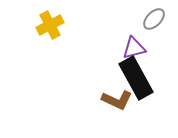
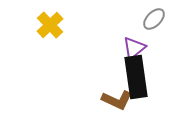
yellow cross: rotated 16 degrees counterclockwise
purple triangle: rotated 25 degrees counterclockwise
black rectangle: moved 1 px up; rotated 21 degrees clockwise
